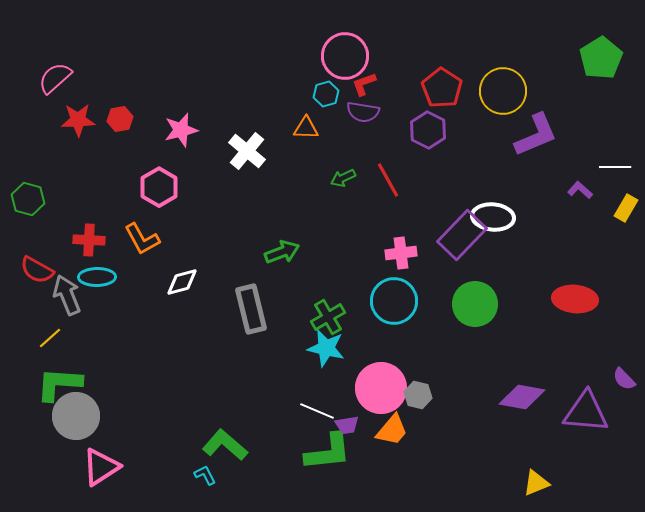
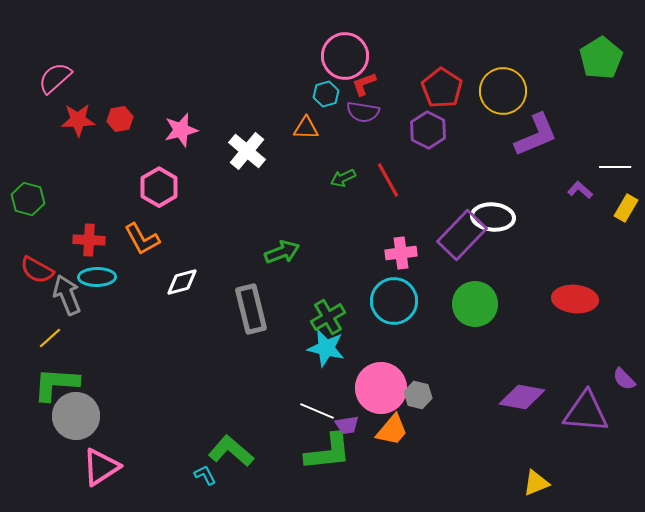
green L-shape at (59, 384): moved 3 px left
green L-shape at (225, 445): moved 6 px right, 6 px down
